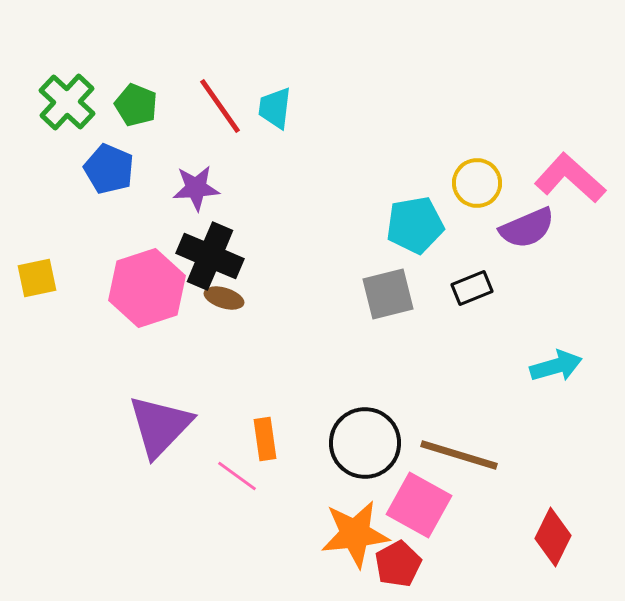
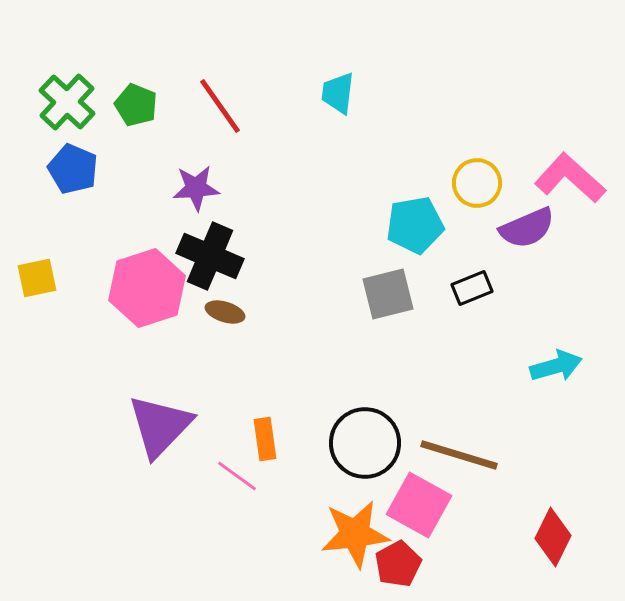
cyan trapezoid: moved 63 px right, 15 px up
blue pentagon: moved 36 px left
brown ellipse: moved 1 px right, 14 px down
